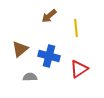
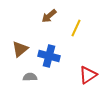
yellow line: rotated 30 degrees clockwise
red triangle: moved 9 px right, 6 px down
